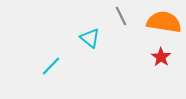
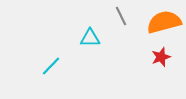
orange semicircle: rotated 24 degrees counterclockwise
cyan triangle: rotated 40 degrees counterclockwise
red star: rotated 18 degrees clockwise
